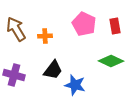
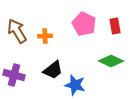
brown arrow: moved 1 px right, 2 px down
black trapezoid: rotated 15 degrees clockwise
